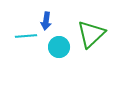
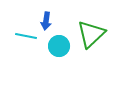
cyan line: rotated 15 degrees clockwise
cyan circle: moved 1 px up
